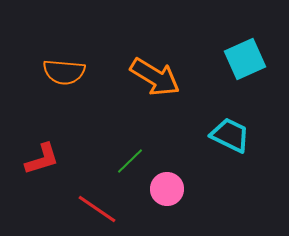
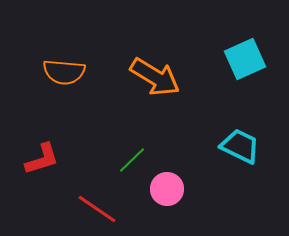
cyan trapezoid: moved 10 px right, 11 px down
green line: moved 2 px right, 1 px up
